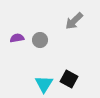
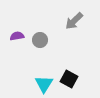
purple semicircle: moved 2 px up
